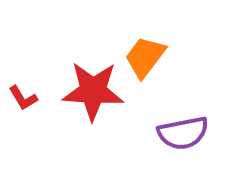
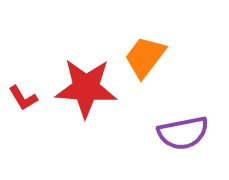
red star: moved 7 px left, 3 px up
